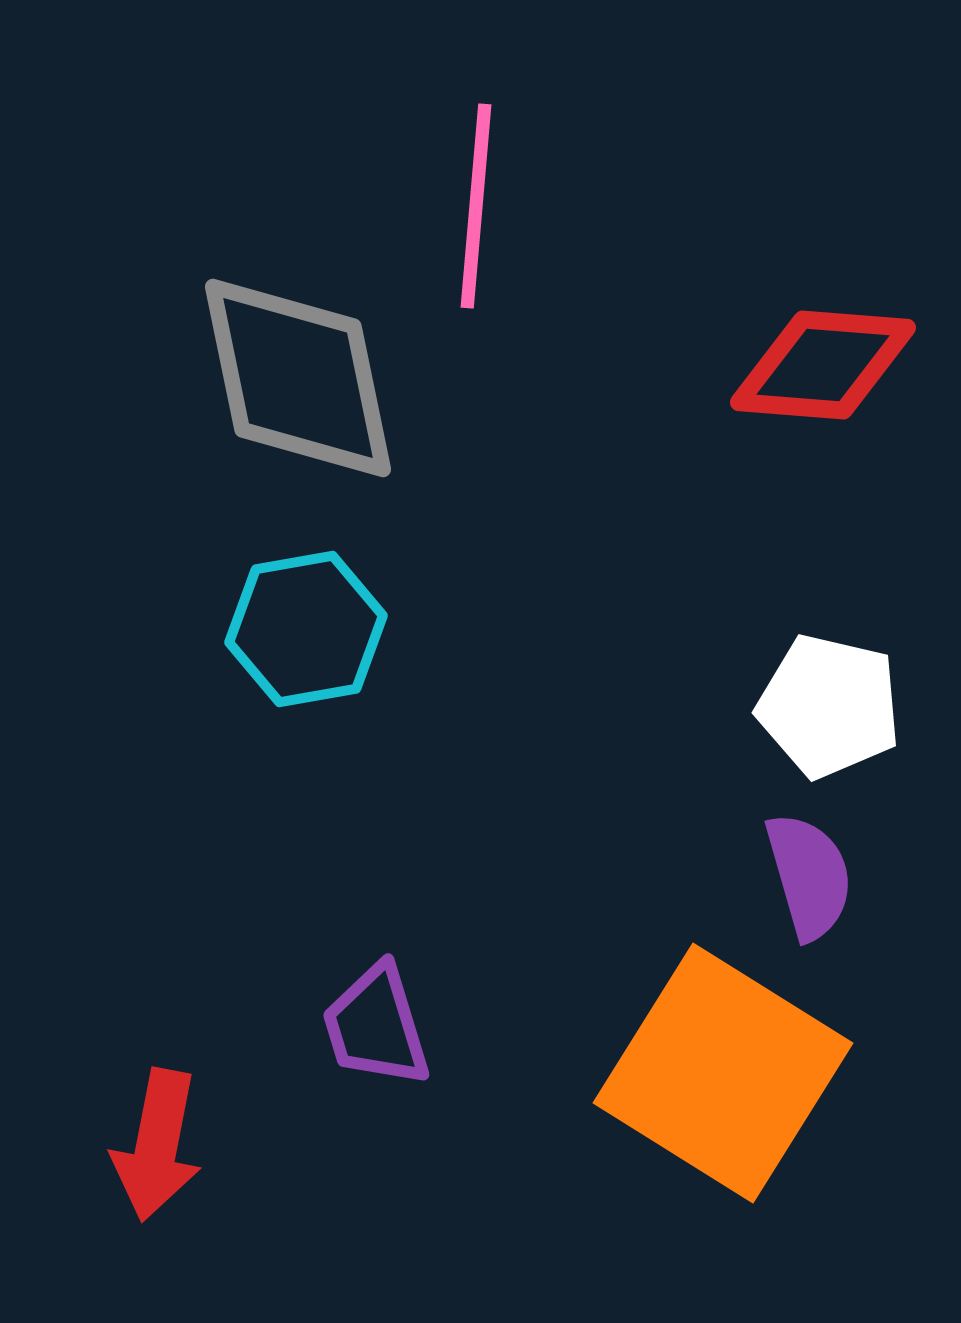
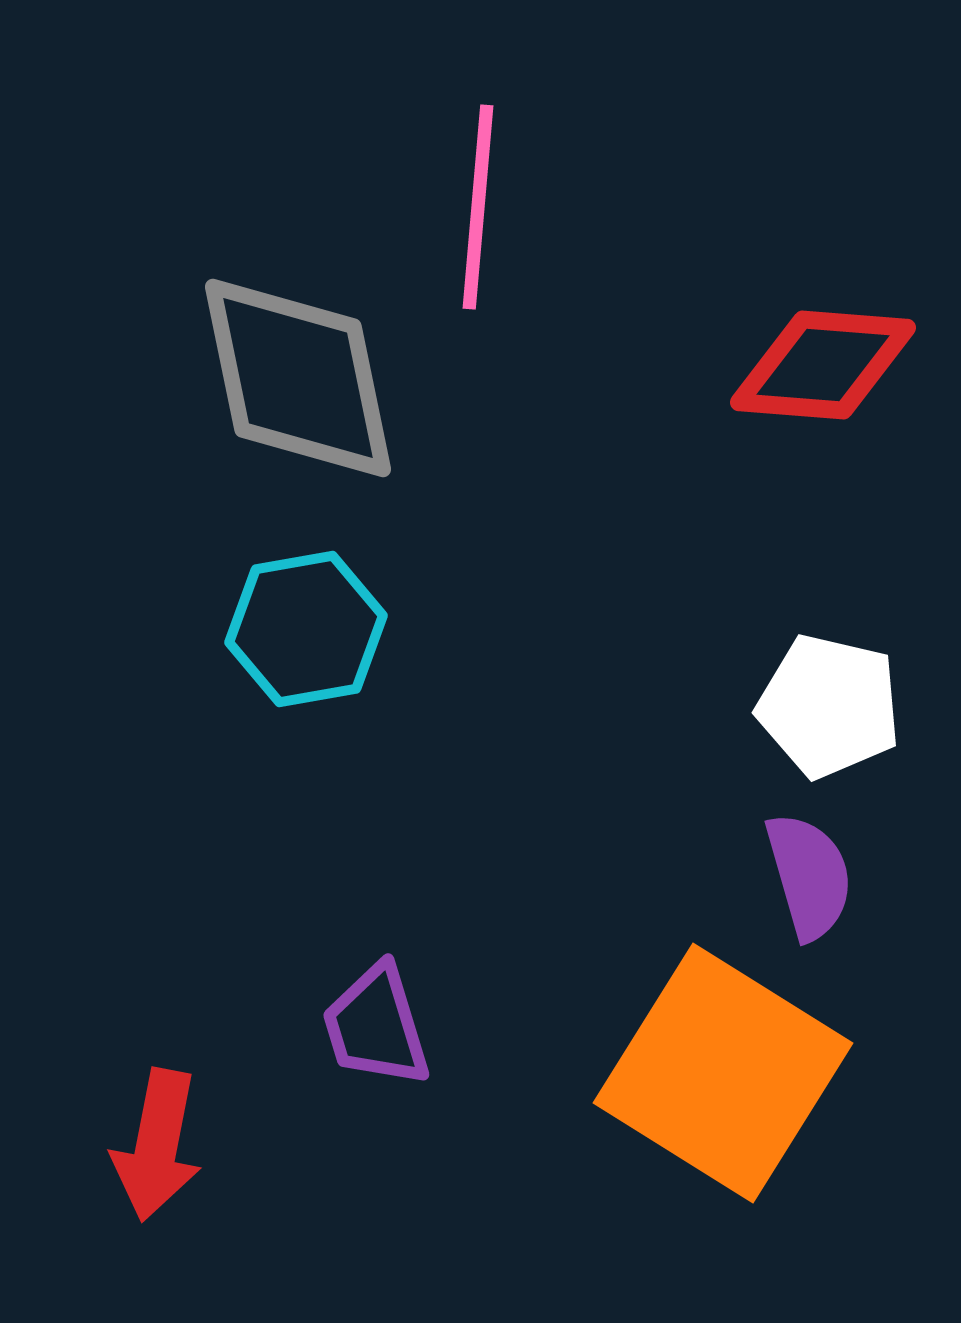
pink line: moved 2 px right, 1 px down
